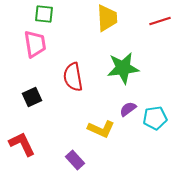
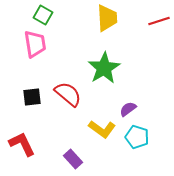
green square: moved 1 px left, 1 px down; rotated 24 degrees clockwise
red line: moved 1 px left
green star: moved 19 px left; rotated 24 degrees counterclockwise
red semicircle: moved 5 px left, 17 px down; rotated 140 degrees clockwise
black square: rotated 18 degrees clockwise
cyan pentagon: moved 18 px left, 19 px down; rotated 25 degrees clockwise
yellow L-shape: moved 1 px right; rotated 12 degrees clockwise
purple rectangle: moved 2 px left, 1 px up
